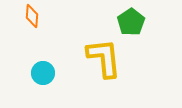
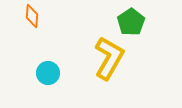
yellow L-shape: moved 5 px right; rotated 36 degrees clockwise
cyan circle: moved 5 px right
